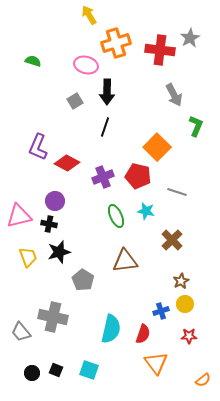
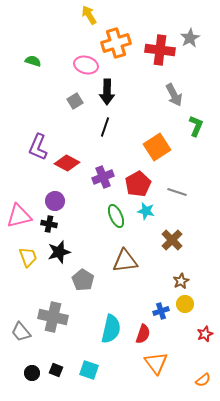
orange square: rotated 12 degrees clockwise
red pentagon: moved 8 px down; rotated 30 degrees clockwise
red star: moved 16 px right, 2 px up; rotated 21 degrees counterclockwise
